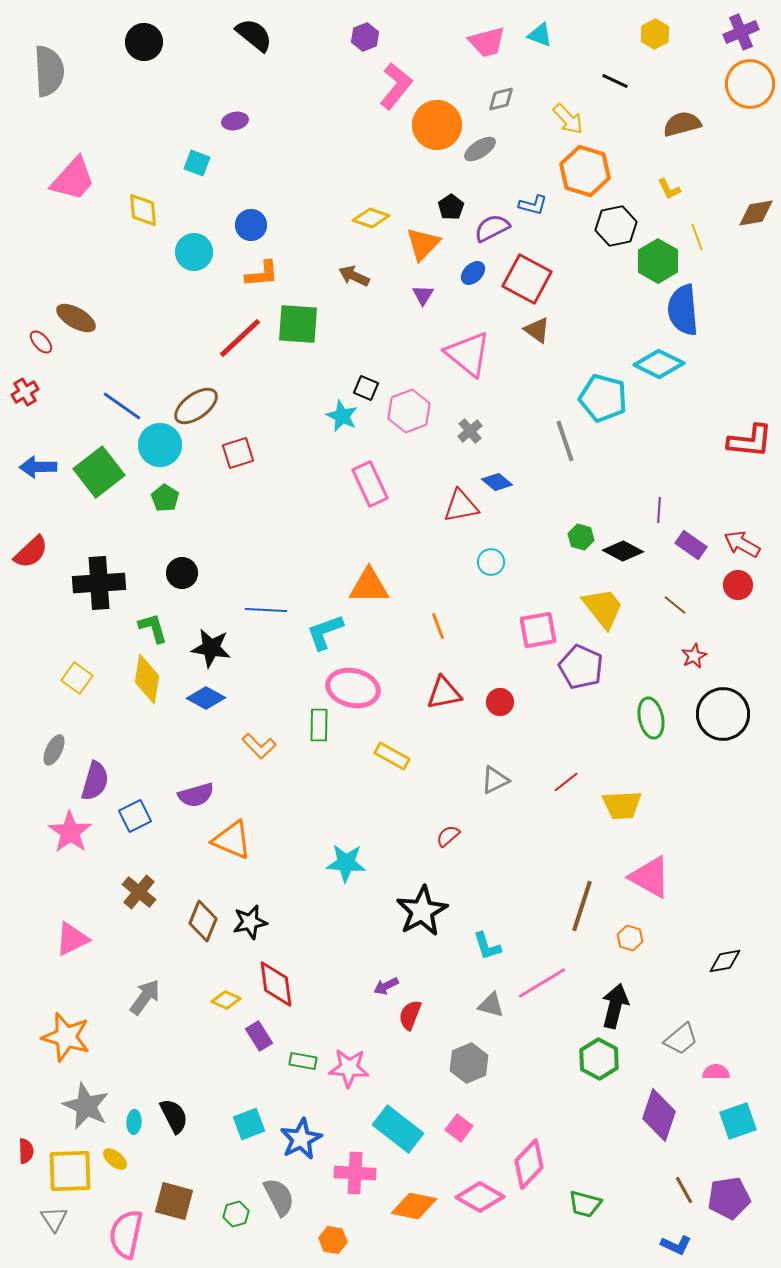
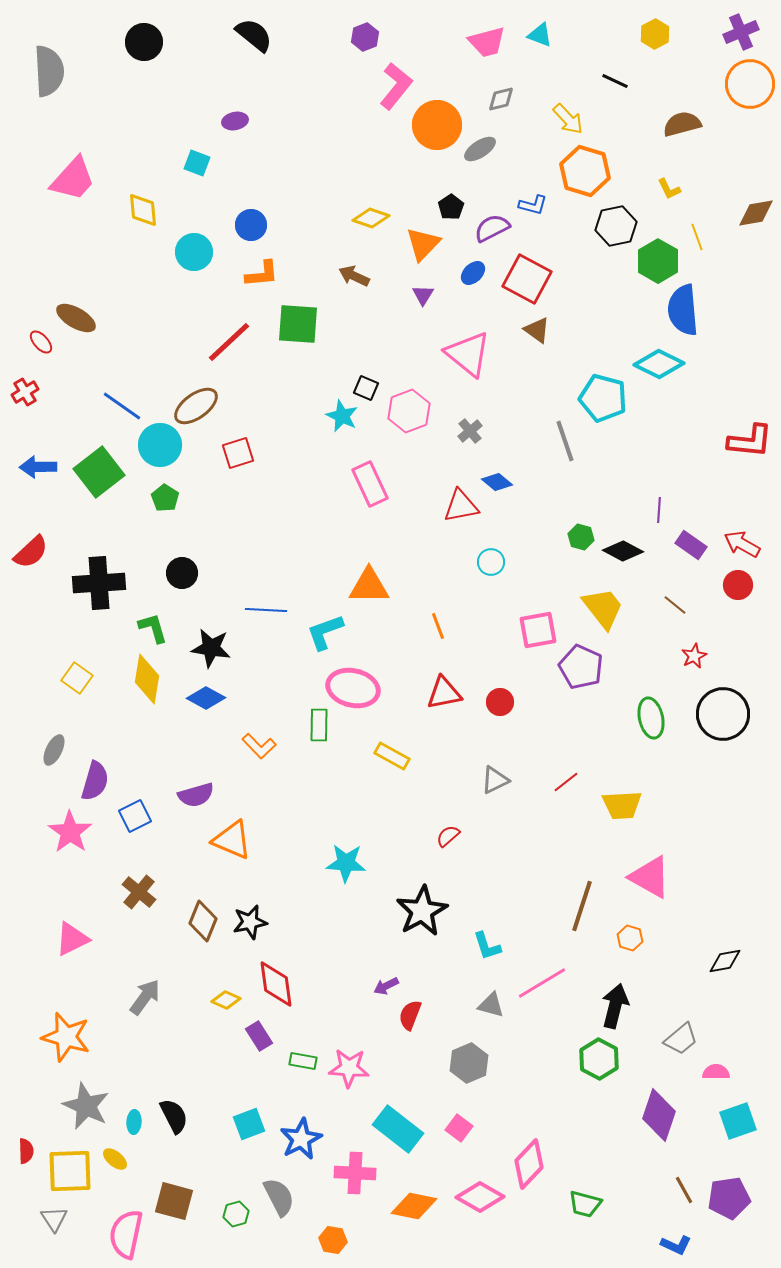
red line at (240, 338): moved 11 px left, 4 px down
